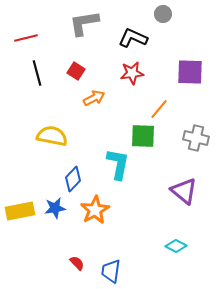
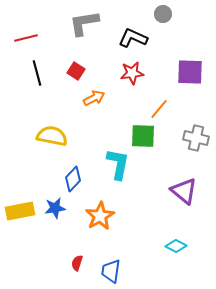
orange star: moved 5 px right, 6 px down
red semicircle: rotated 119 degrees counterclockwise
